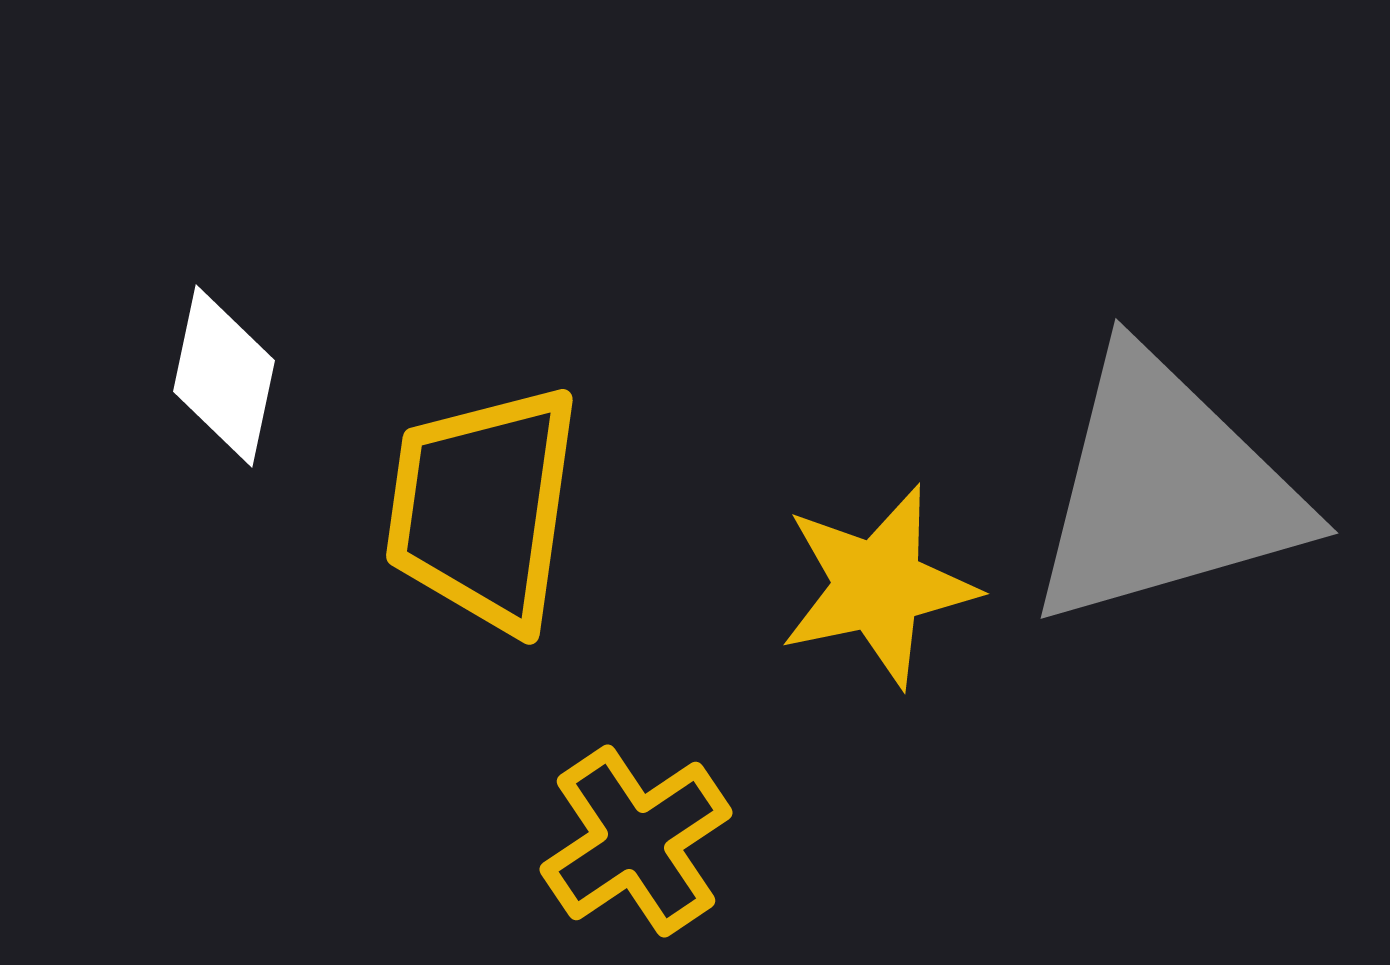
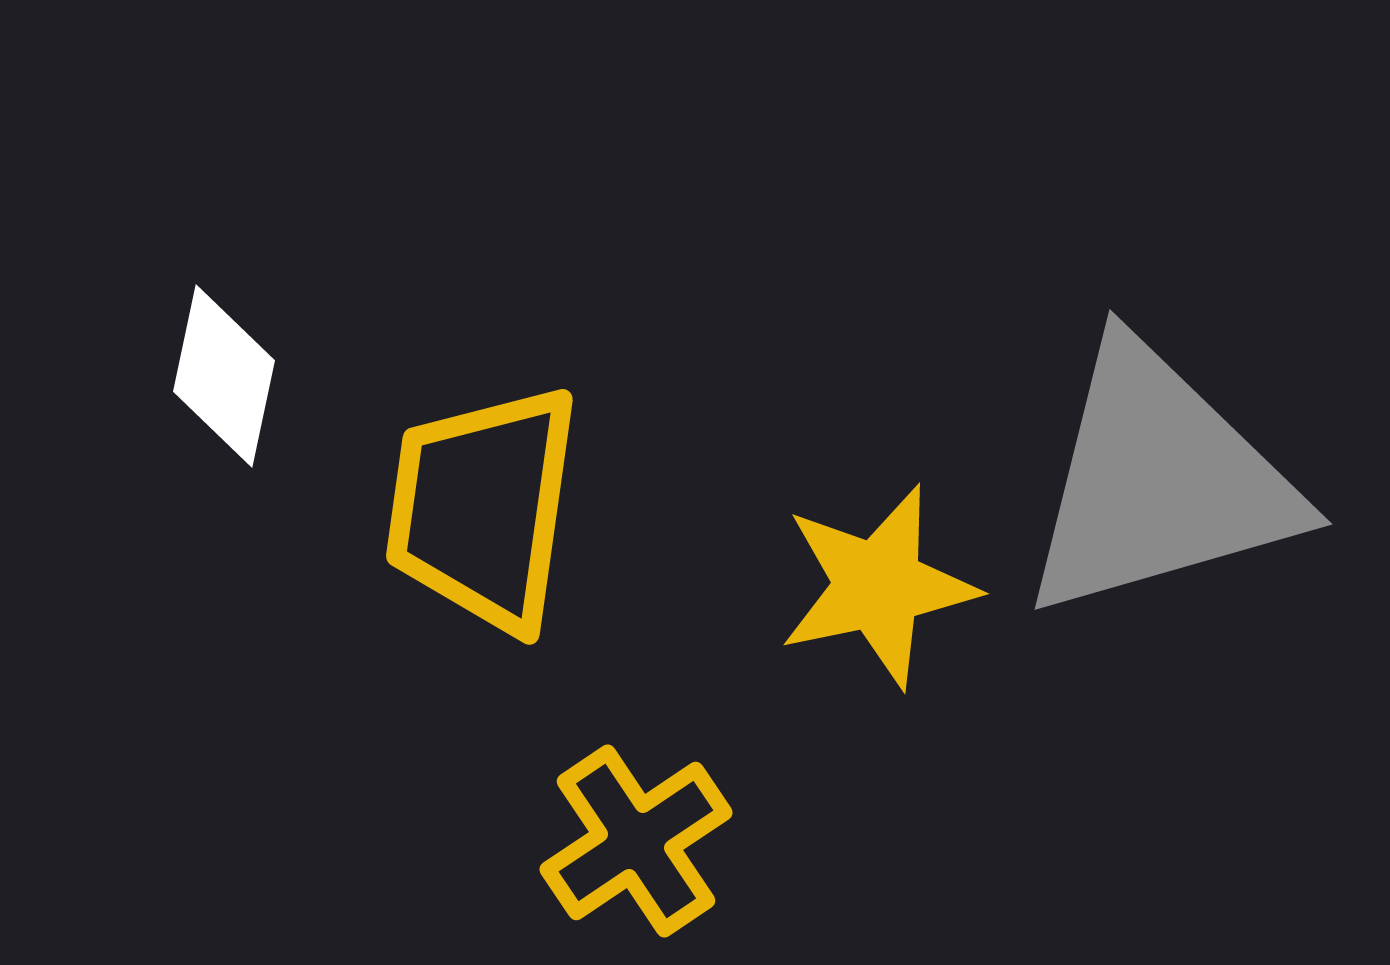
gray triangle: moved 6 px left, 9 px up
